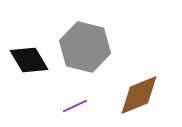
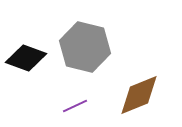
black diamond: moved 3 px left, 2 px up; rotated 39 degrees counterclockwise
